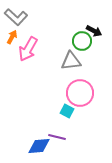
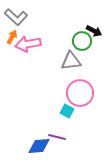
pink arrow: moved 5 px up; rotated 50 degrees clockwise
